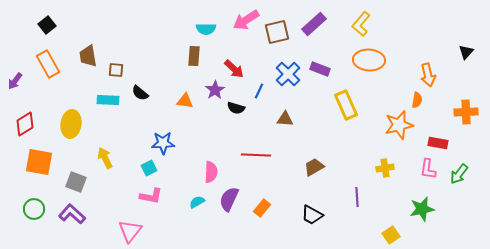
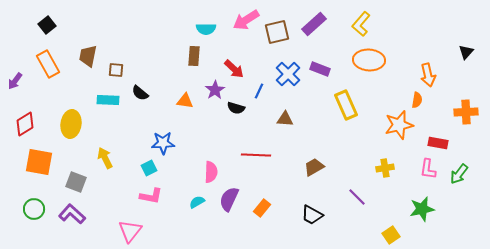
brown trapezoid at (88, 56): rotated 20 degrees clockwise
purple line at (357, 197): rotated 42 degrees counterclockwise
